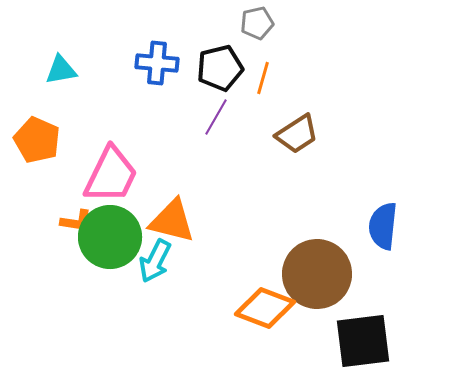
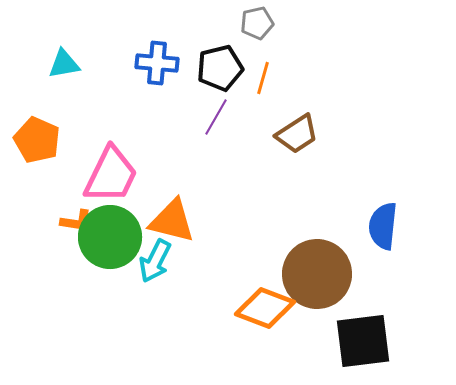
cyan triangle: moved 3 px right, 6 px up
